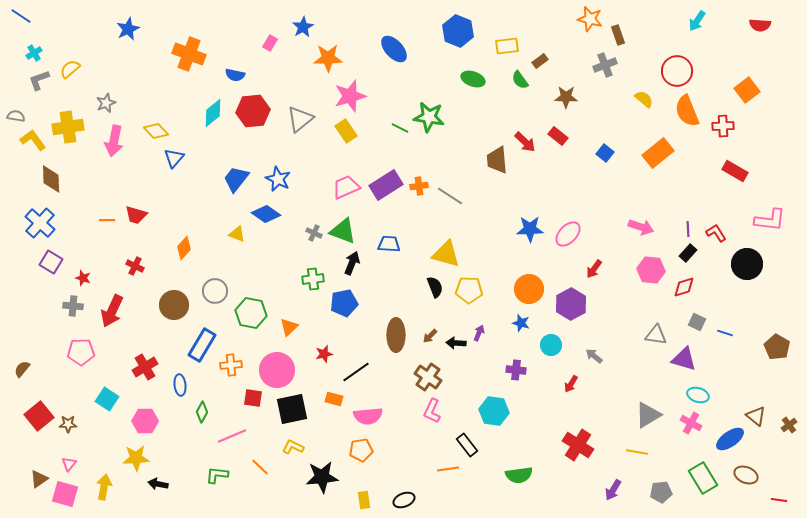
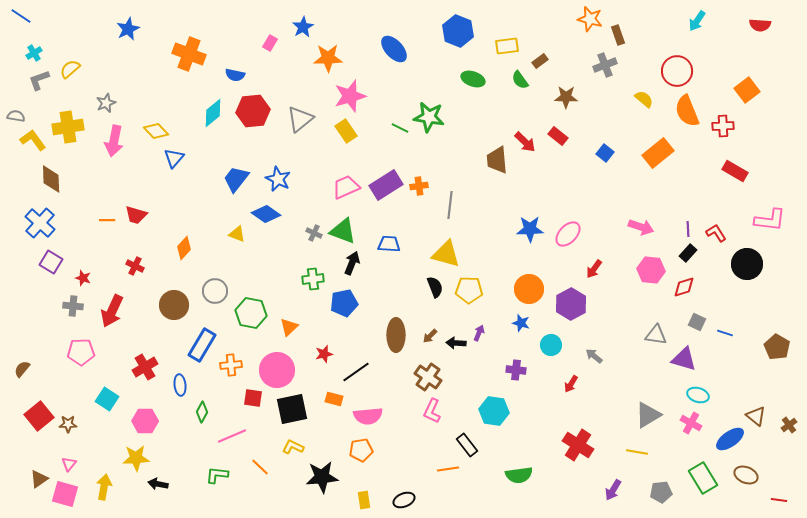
gray line at (450, 196): moved 9 px down; rotated 64 degrees clockwise
